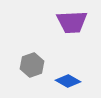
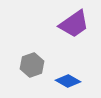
purple trapezoid: moved 2 px right, 2 px down; rotated 32 degrees counterclockwise
